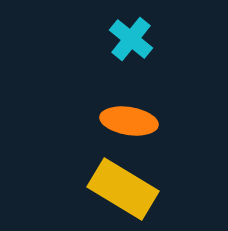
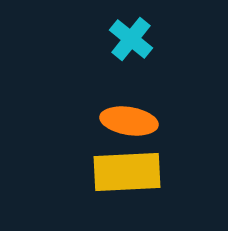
yellow rectangle: moved 4 px right, 17 px up; rotated 34 degrees counterclockwise
